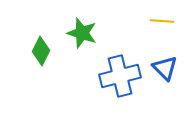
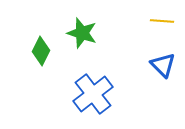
blue triangle: moved 2 px left, 3 px up
blue cross: moved 27 px left, 18 px down; rotated 24 degrees counterclockwise
